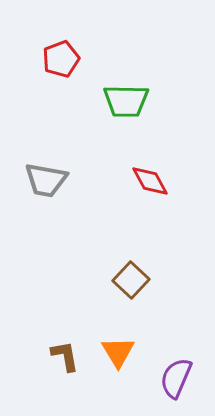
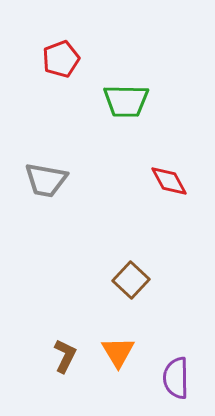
red diamond: moved 19 px right
brown L-shape: rotated 36 degrees clockwise
purple semicircle: rotated 24 degrees counterclockwise
